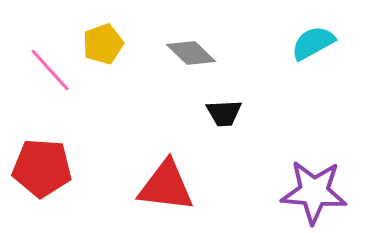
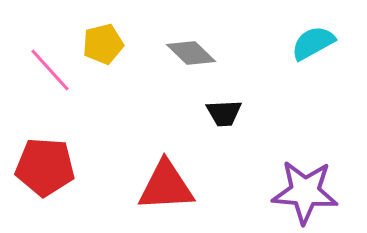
yellow pentagon: rotated 6 degrees clockwise
red pentagon: moved 3 px right, 1 px up
red triangle: rotated 10 degrees counterclockwise
purple star: moved 9 px left
